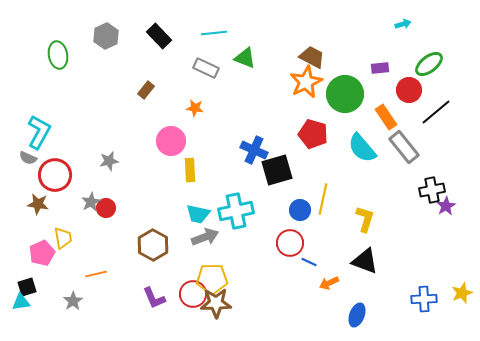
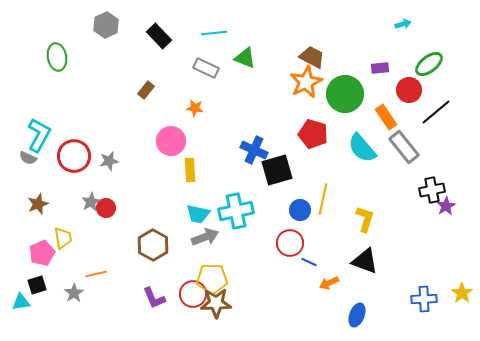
gray hexagon at (106, 36): moved 11 px up
green ellipse at (58, 55): moved 1 px left, 2 px down
cyan L-shape at (39, 132): moved 3 px down
red circle at (55, 175): moved 19 px right, 19 px up
brown star at (38, 204): rotated 30 degrees counterclockwise
black square at (27, 287): moved 10 px right, 2 px up
yellow star at (462, 293): rotated 15 degrees counterclockwise
gray star at (73, 301): moved 1 px right, 8 px up
